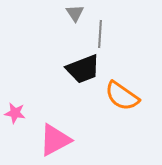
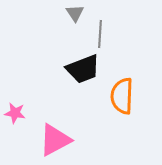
orange semicircle: rotated 57 degrees clockwise
